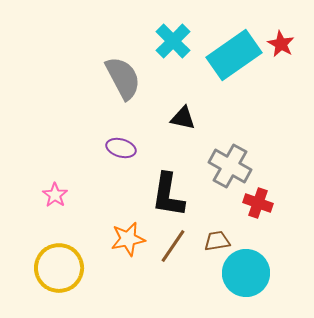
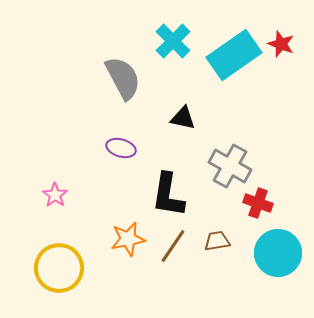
red star: rotated 8 degrees counterclockwise
cyan circle: moved 32 px right, 20 px up
